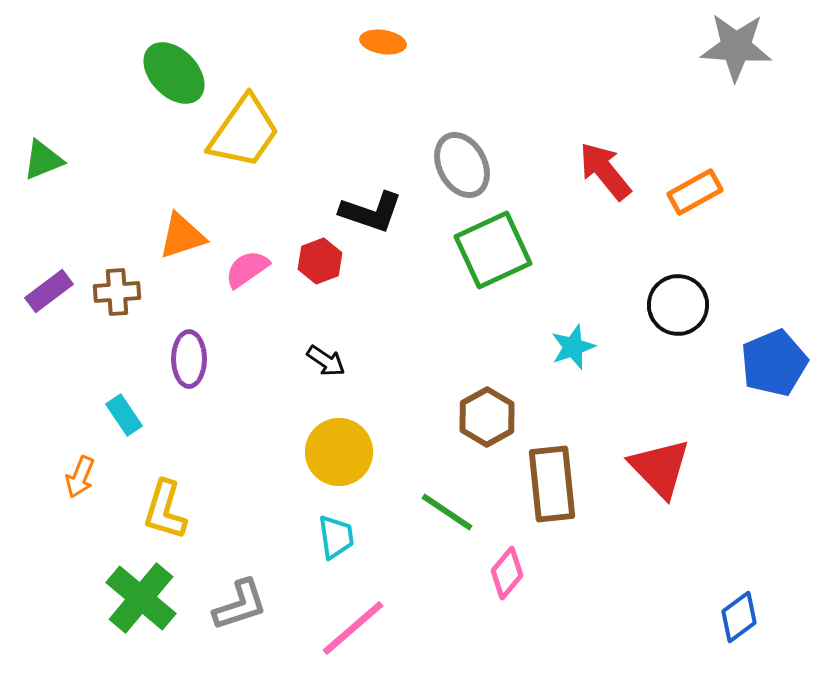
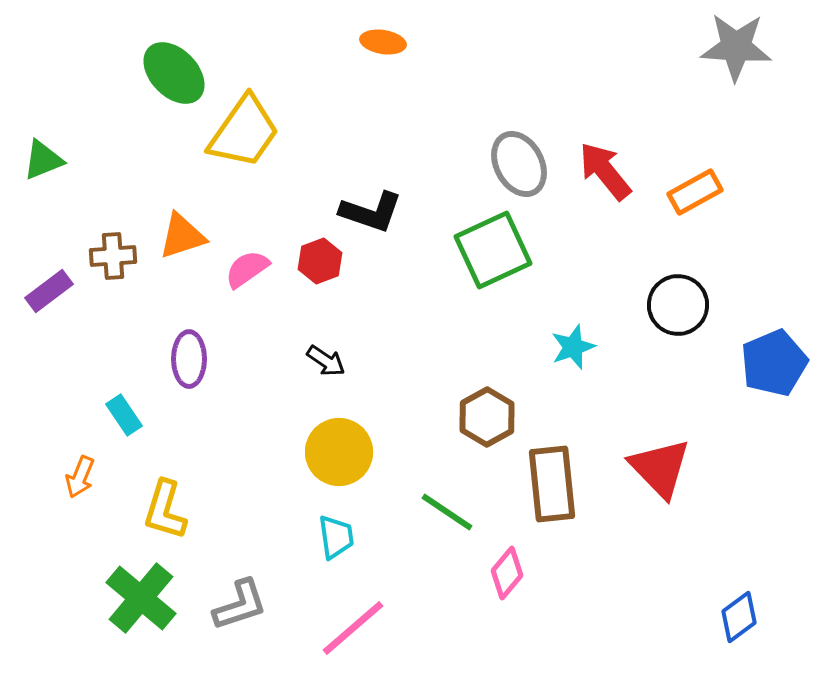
gray ellipse: moved 57 px right, 1 px up
brown cross: moved 4 px left, 36 px up
